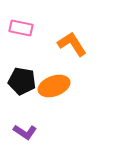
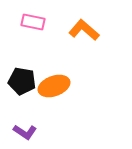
pink rectangle: moved 12 px right, 6 px up
orange L-shape: moved 12 px right, 14 px up; rotated 16 degrees counterclockwise
